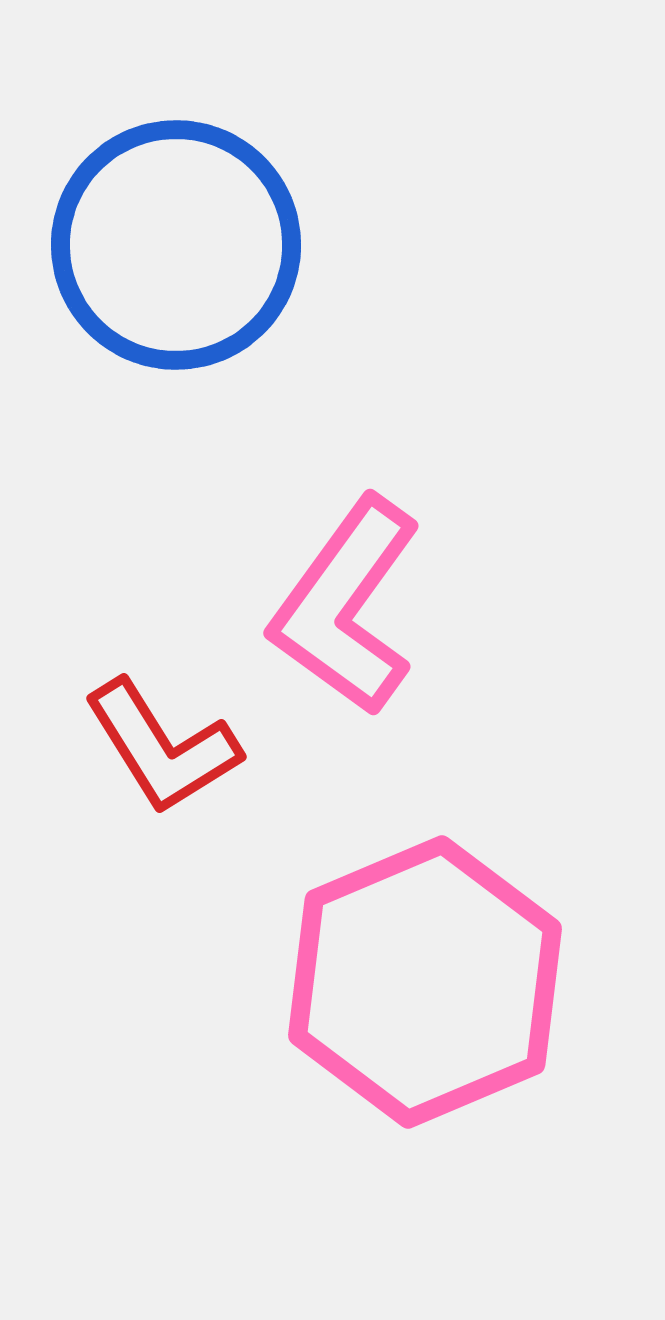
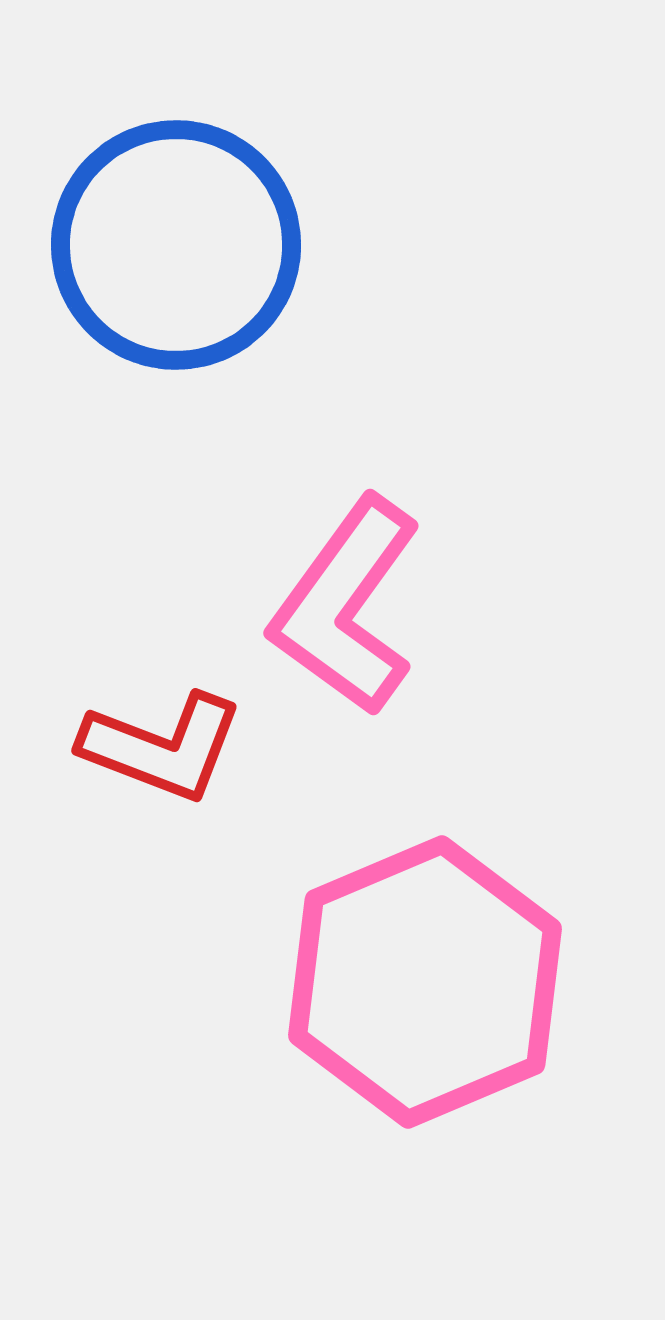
red L-shape: rotated 37 degrees counterclockwise
